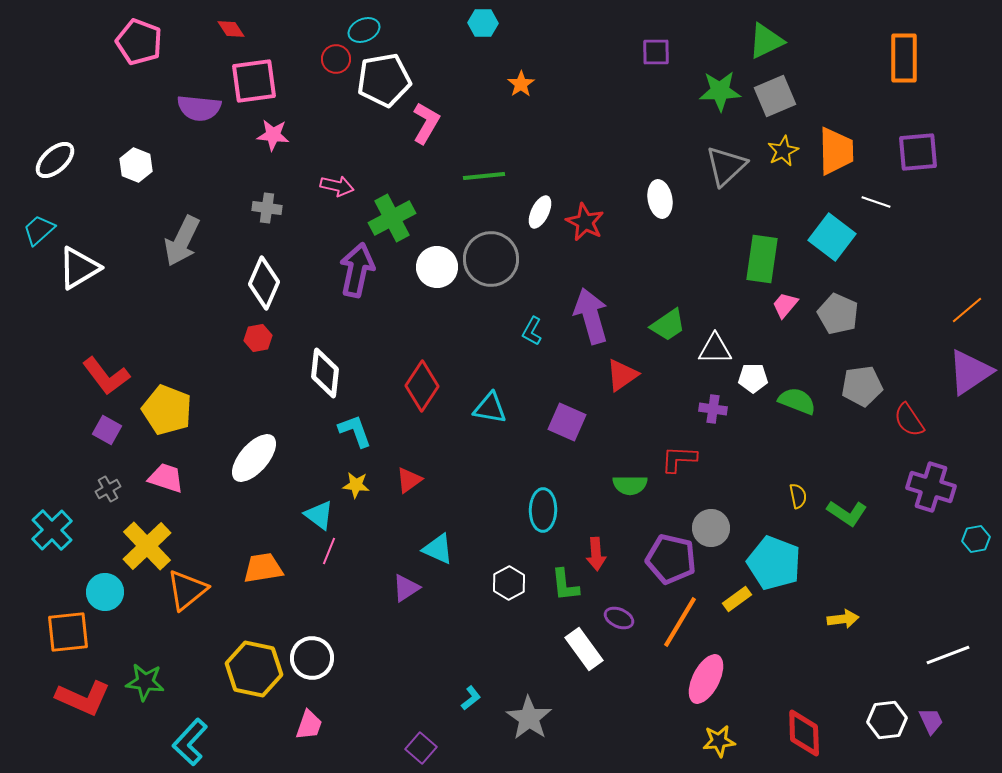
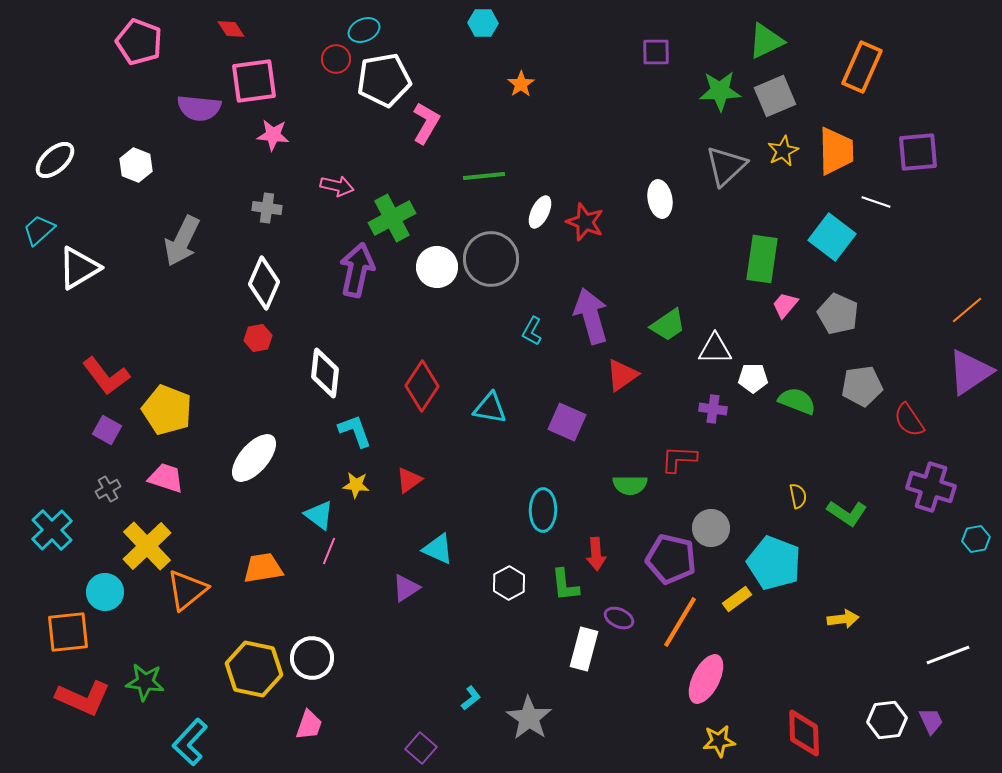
orange rectangle at (904, 58): moved 42 px left, 9 px down; rotated 24 degrees clockwise
red star at (585, 222): rotated 6 degrees counterclockwise
white rectangle at (584, 649): rotated 51 degrees clockwise
